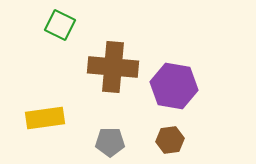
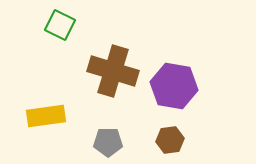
brown cross: moved 4 px down; rotated 12 degrees clockwise
yellow rectangle: moved 1 px right, 2 px up
gray pentagon: moved 2 px left
